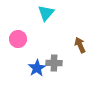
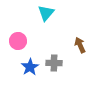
pink circle: moved 2 px down
blue star: moved 7 px left, 1 px up
